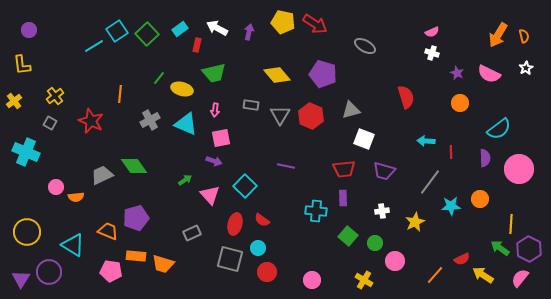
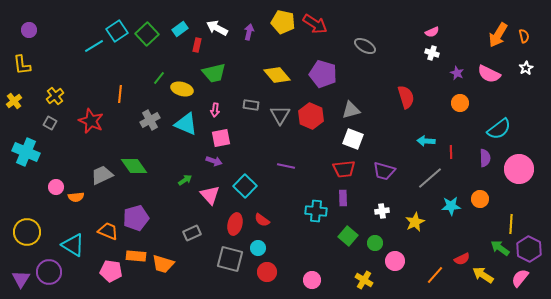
white square at (364, 139): moved 11 px left
gray line at (430, 182): moved 4 px up; rotated 12 degrees clockwise
